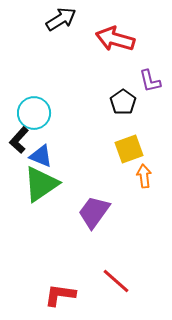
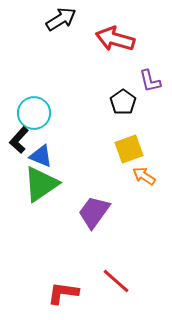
orange arrow: rotated 50 degrees counterclockwise
red L-shape: moved 3 px right, 2 px up
